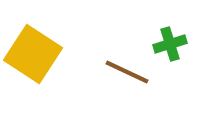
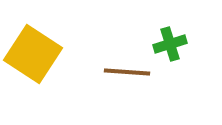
brown line: rotated 21 degrees counterclockwise
